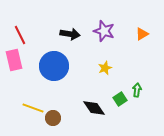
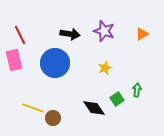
blue circle: moved 1 px right, 3 px up
green square: moved 3 px left
